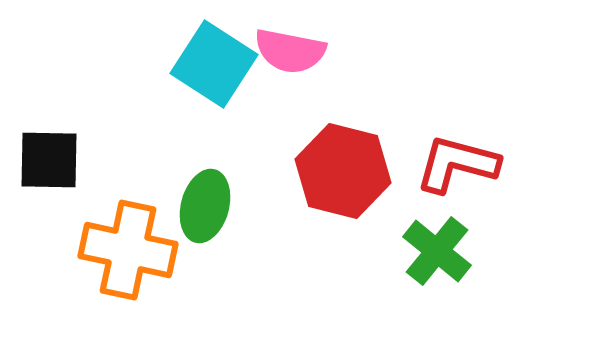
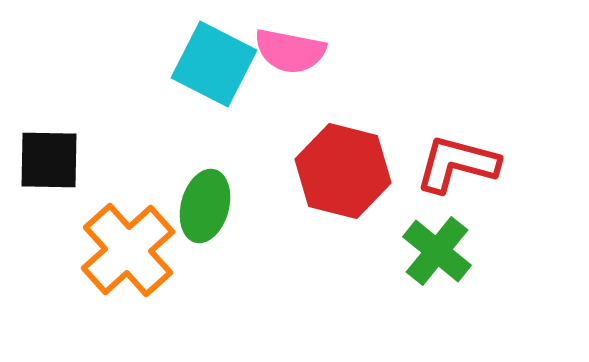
cyan square: rotated 6 degrees counterclockwise
orange cross: rotated 36 degrees clockwise
